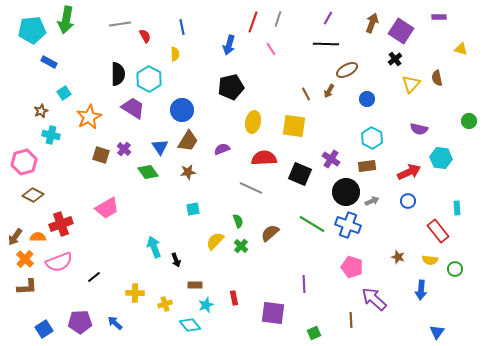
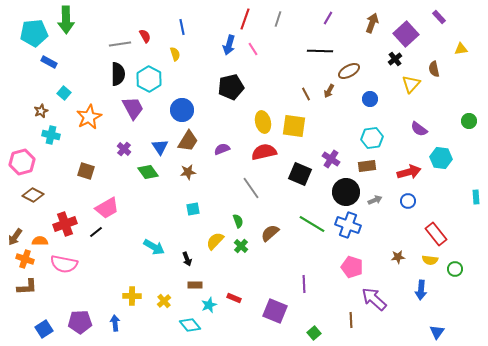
purple rectangle at (439, 17): rotated 48 degrees clockwise
green arrow at (66, 20): rotated 12 degrees counterclockwise
red line at (253, 22): moved 8 px left, 3 px up
gray line at (120, 24): moved 20 px down
cyan pentagon at (32, 30): moved 2 px right, 3 px down
purple square at (401, 31): moved 5 px right, 3 px down; rotated 15 degrees clockwise
black line at (326, 44): moved 6 px left, 7 px down
pink line at (271, 49): moved 18 px left
yellow triangle at (461, 49): rotated 24 degrees counterclockwise
yellow semicircle at (175, 54): rotated 16 degrees counterclockwise
brown ellipse at (347, 70): moved 2 px right, 1 px down
brown semicircle at (437, 78): moved 3 px left, 9 px up
cyan square at (64, 93): rotated 16 degrees counterclockwise
blue circle at (367, 99): moved 3 px right
purple trapezoid at (133, 108): rotated 30 degrees clockwise
yellow ellipse at (253, 122): moved 10 px right; rotated 25 degrees counterclockwise
purple semicircle at (419, 129): rotated 24 degrees clockwise
cyan hexagon at (372, 138): rotated 25 degrees clockwise
brown square at (101, 155): moved 15 px left, 16 px down
red semicircle at (264, 158): moved 6 px up; rotated 10 degrees counterclockwise
pink hexagon at (24, 162): moved 2 px left
red arrow at (409, 172): rotated 10 degrees clockwise
gray line at (251, 188): rotated 30 degrees clockwise
gray arrow at (372, 201): moved 3 px right, 1 px up
cyan rectangle at (457, 208): moved 19 px right, 11 px up
red cross at (61, 224): moved 4 px right
red rectangle at (438, 231): moved 2 px left, 3 px down
orange semicircle at (38, 237): moved 2 px right, 4 px down
cyan arrow at (154, 247): rotated 140 degrees clockwise
brown star at (398, 257): rotated 24 degrees counterclockwise
orange cross at (25, 259): rotated 24 degrees counterclockwise
black arrow at (176, 260): moved 11 px right, 1 px up
pink semicircle at (59, 262): moved 5 px right, 2 px down; rotated 32 degrees clockwise
black line at (94, 277): moved 2 px right, 45 px up
yellow cross at (135, 293): moved 3 px left, 3 px down
red rectangle at (234, 298): rotated 56 degrees counterclockwise
yellow cross at (165, 304): moved 1 px left, 3 px up; rotated 24 degrees counterclockwise
cyan star at (206, 305): moved 3 px right
purple square at (273, 313): moved 2 px right, 2 px up; rotated 15 degrees clockwise
blue arrow at (115, 323): rotated 42 degrees clockwise
green square at (314, 333): rotated 16 degrees counterclockwise
